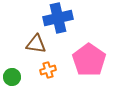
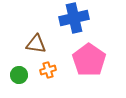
blue cross: moved 16 px right
green circle: moved 7 px right, 2 px up
